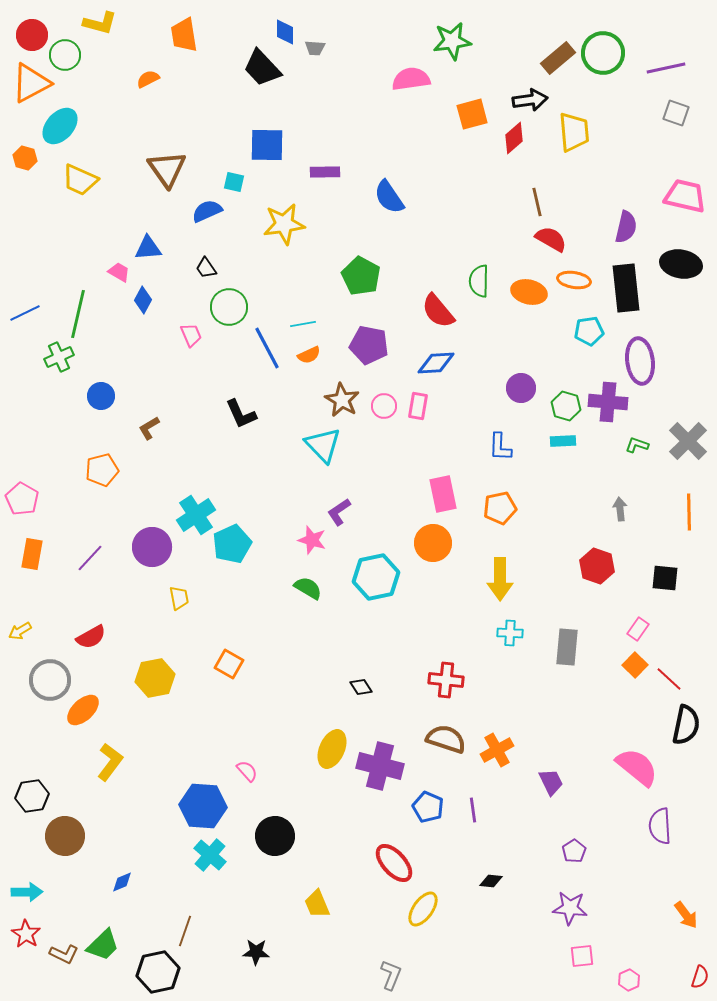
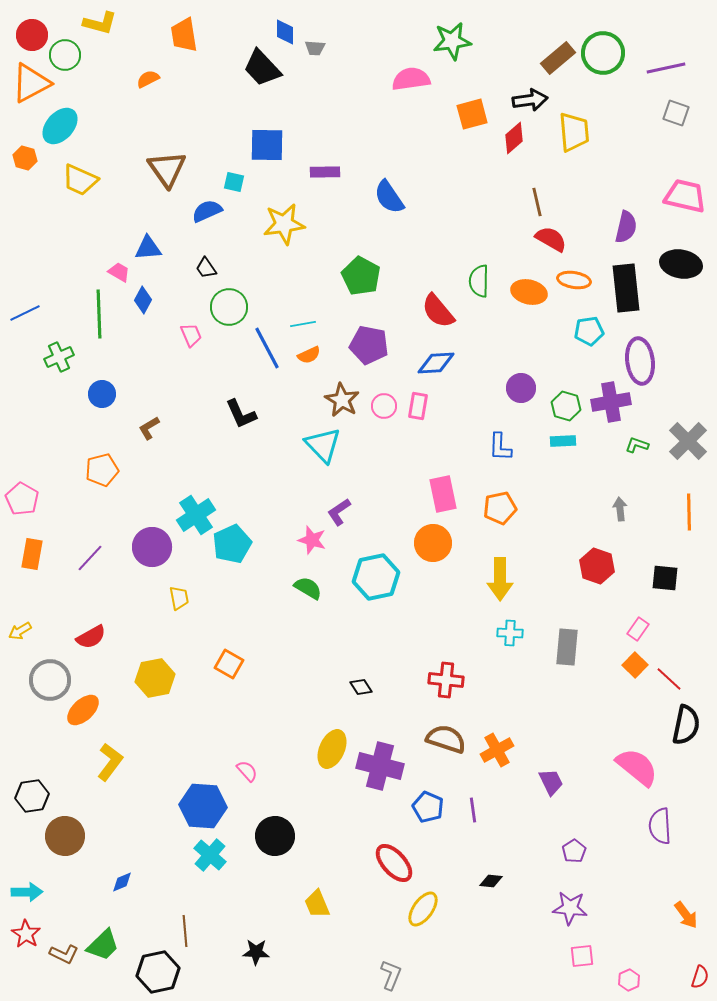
green line at (78, 314): moved 21 px right; rotated 15 degrees counterclockwise
blue circle at (101, 396): moved 1 px right, 2 px up
purple cross at (608, 402): moved 3 px right; rotated 15 degrees counterclockwise
brown line at (185, 931): rotated 24 degrees counterclockwise
